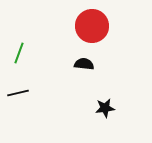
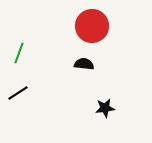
black line: rotated 20 degrees counterclockwise
